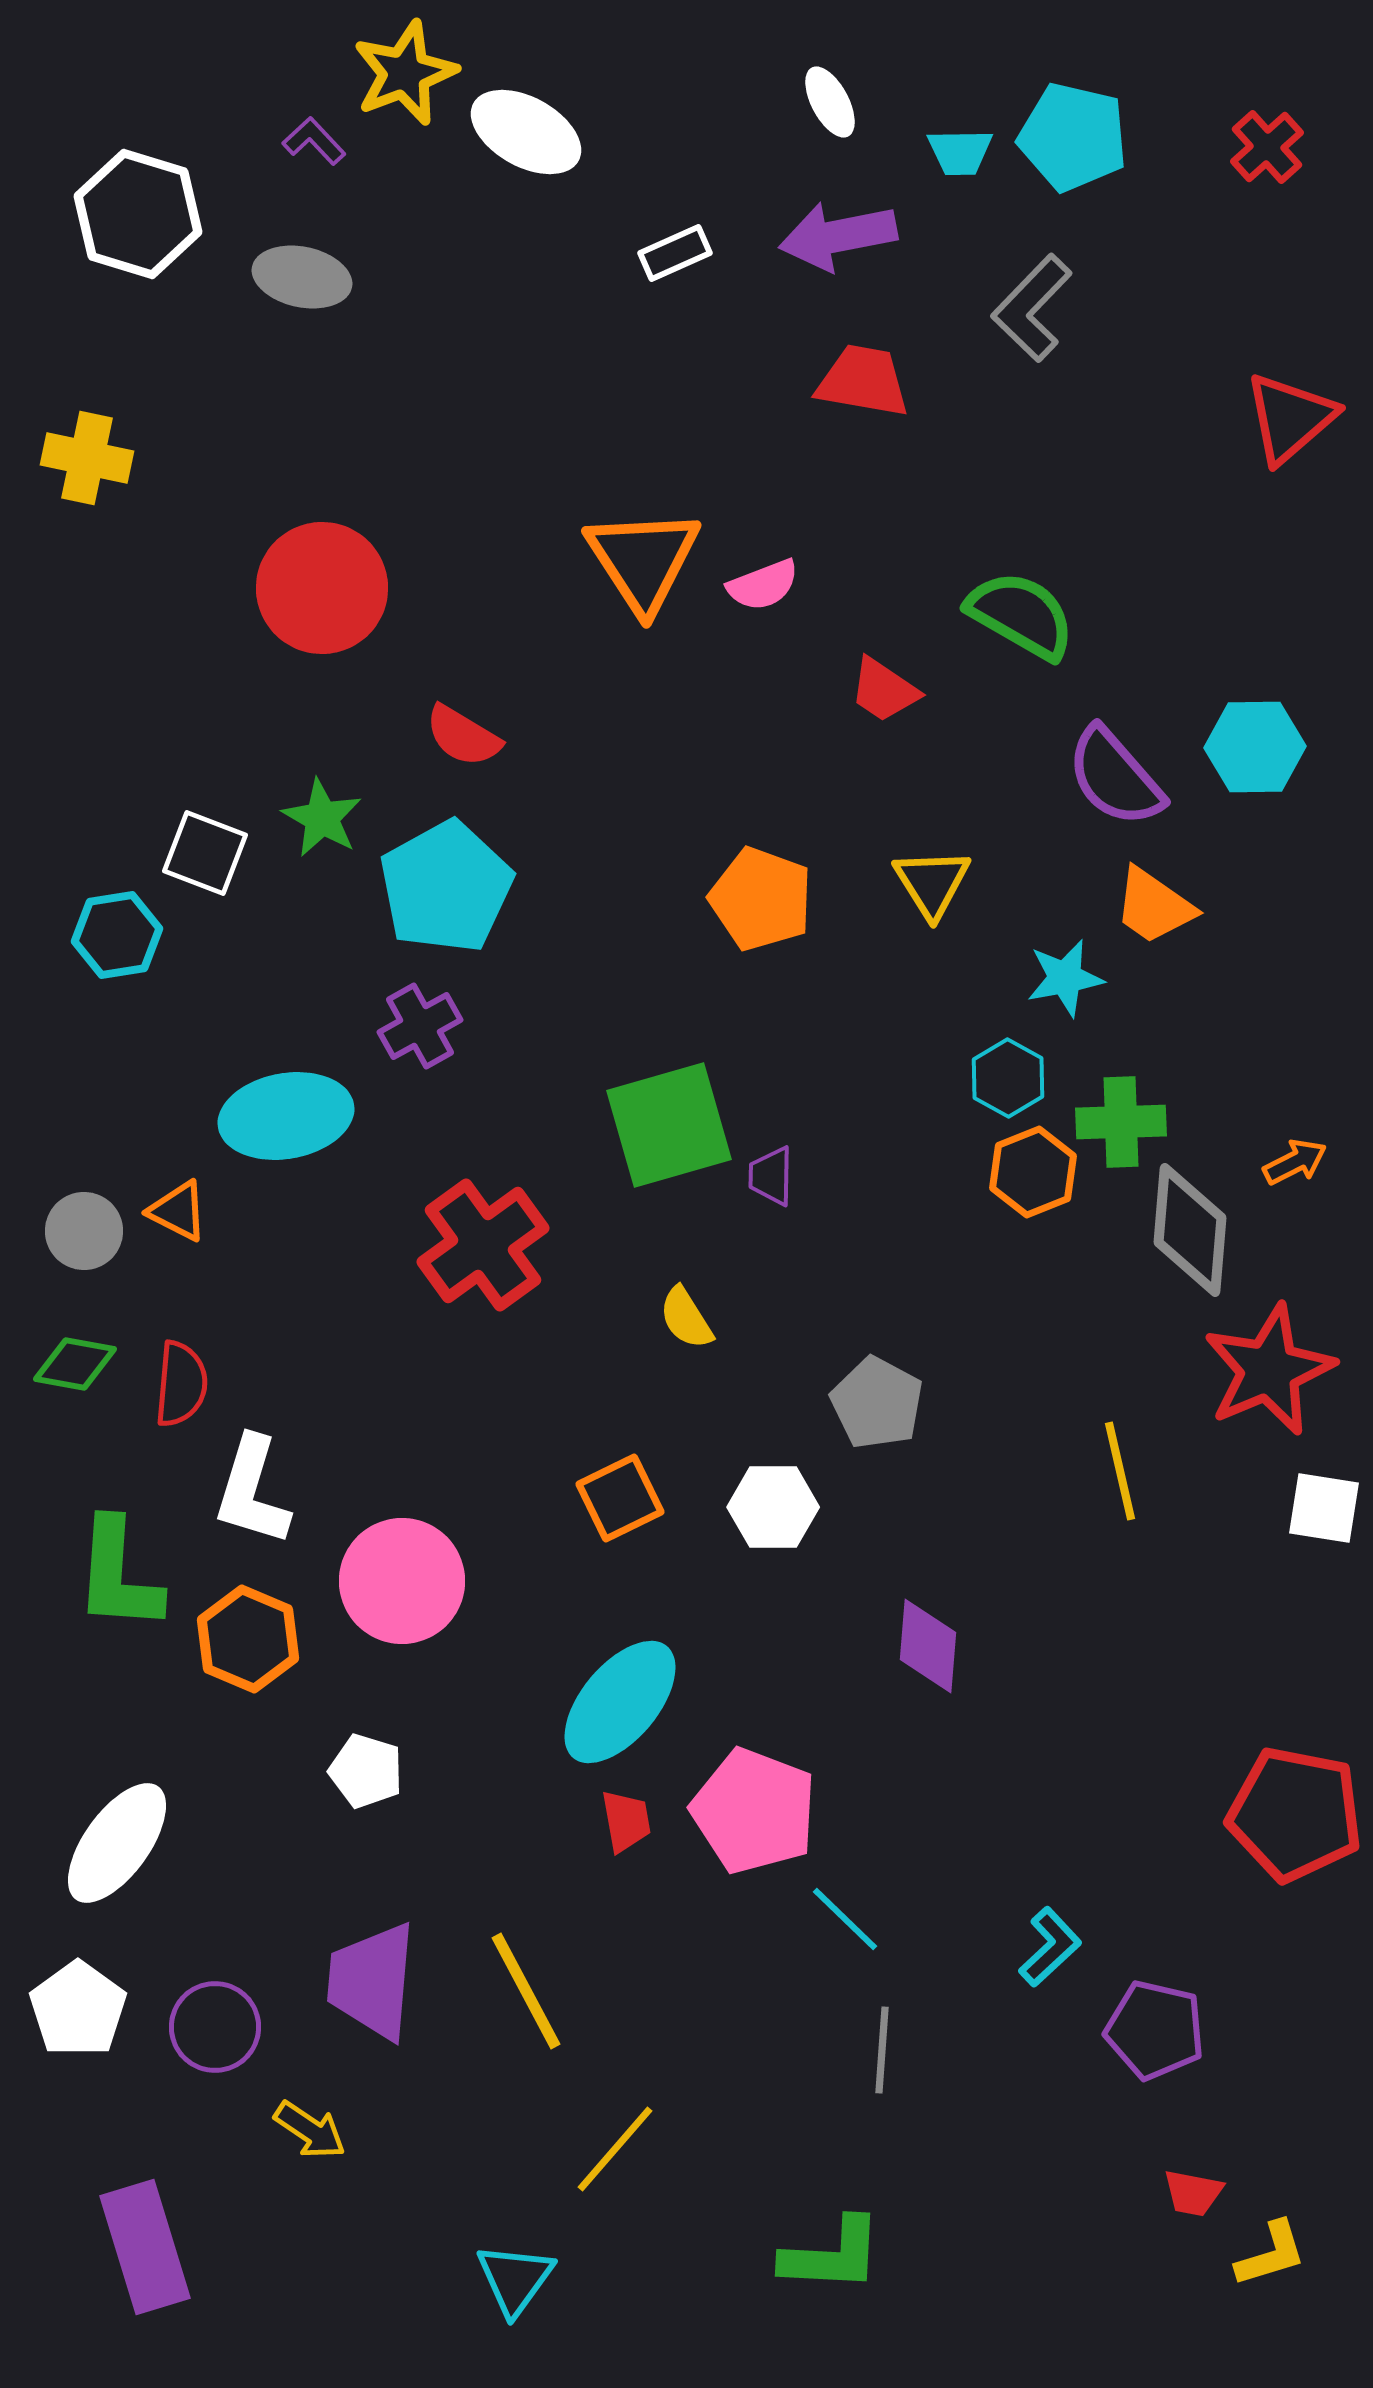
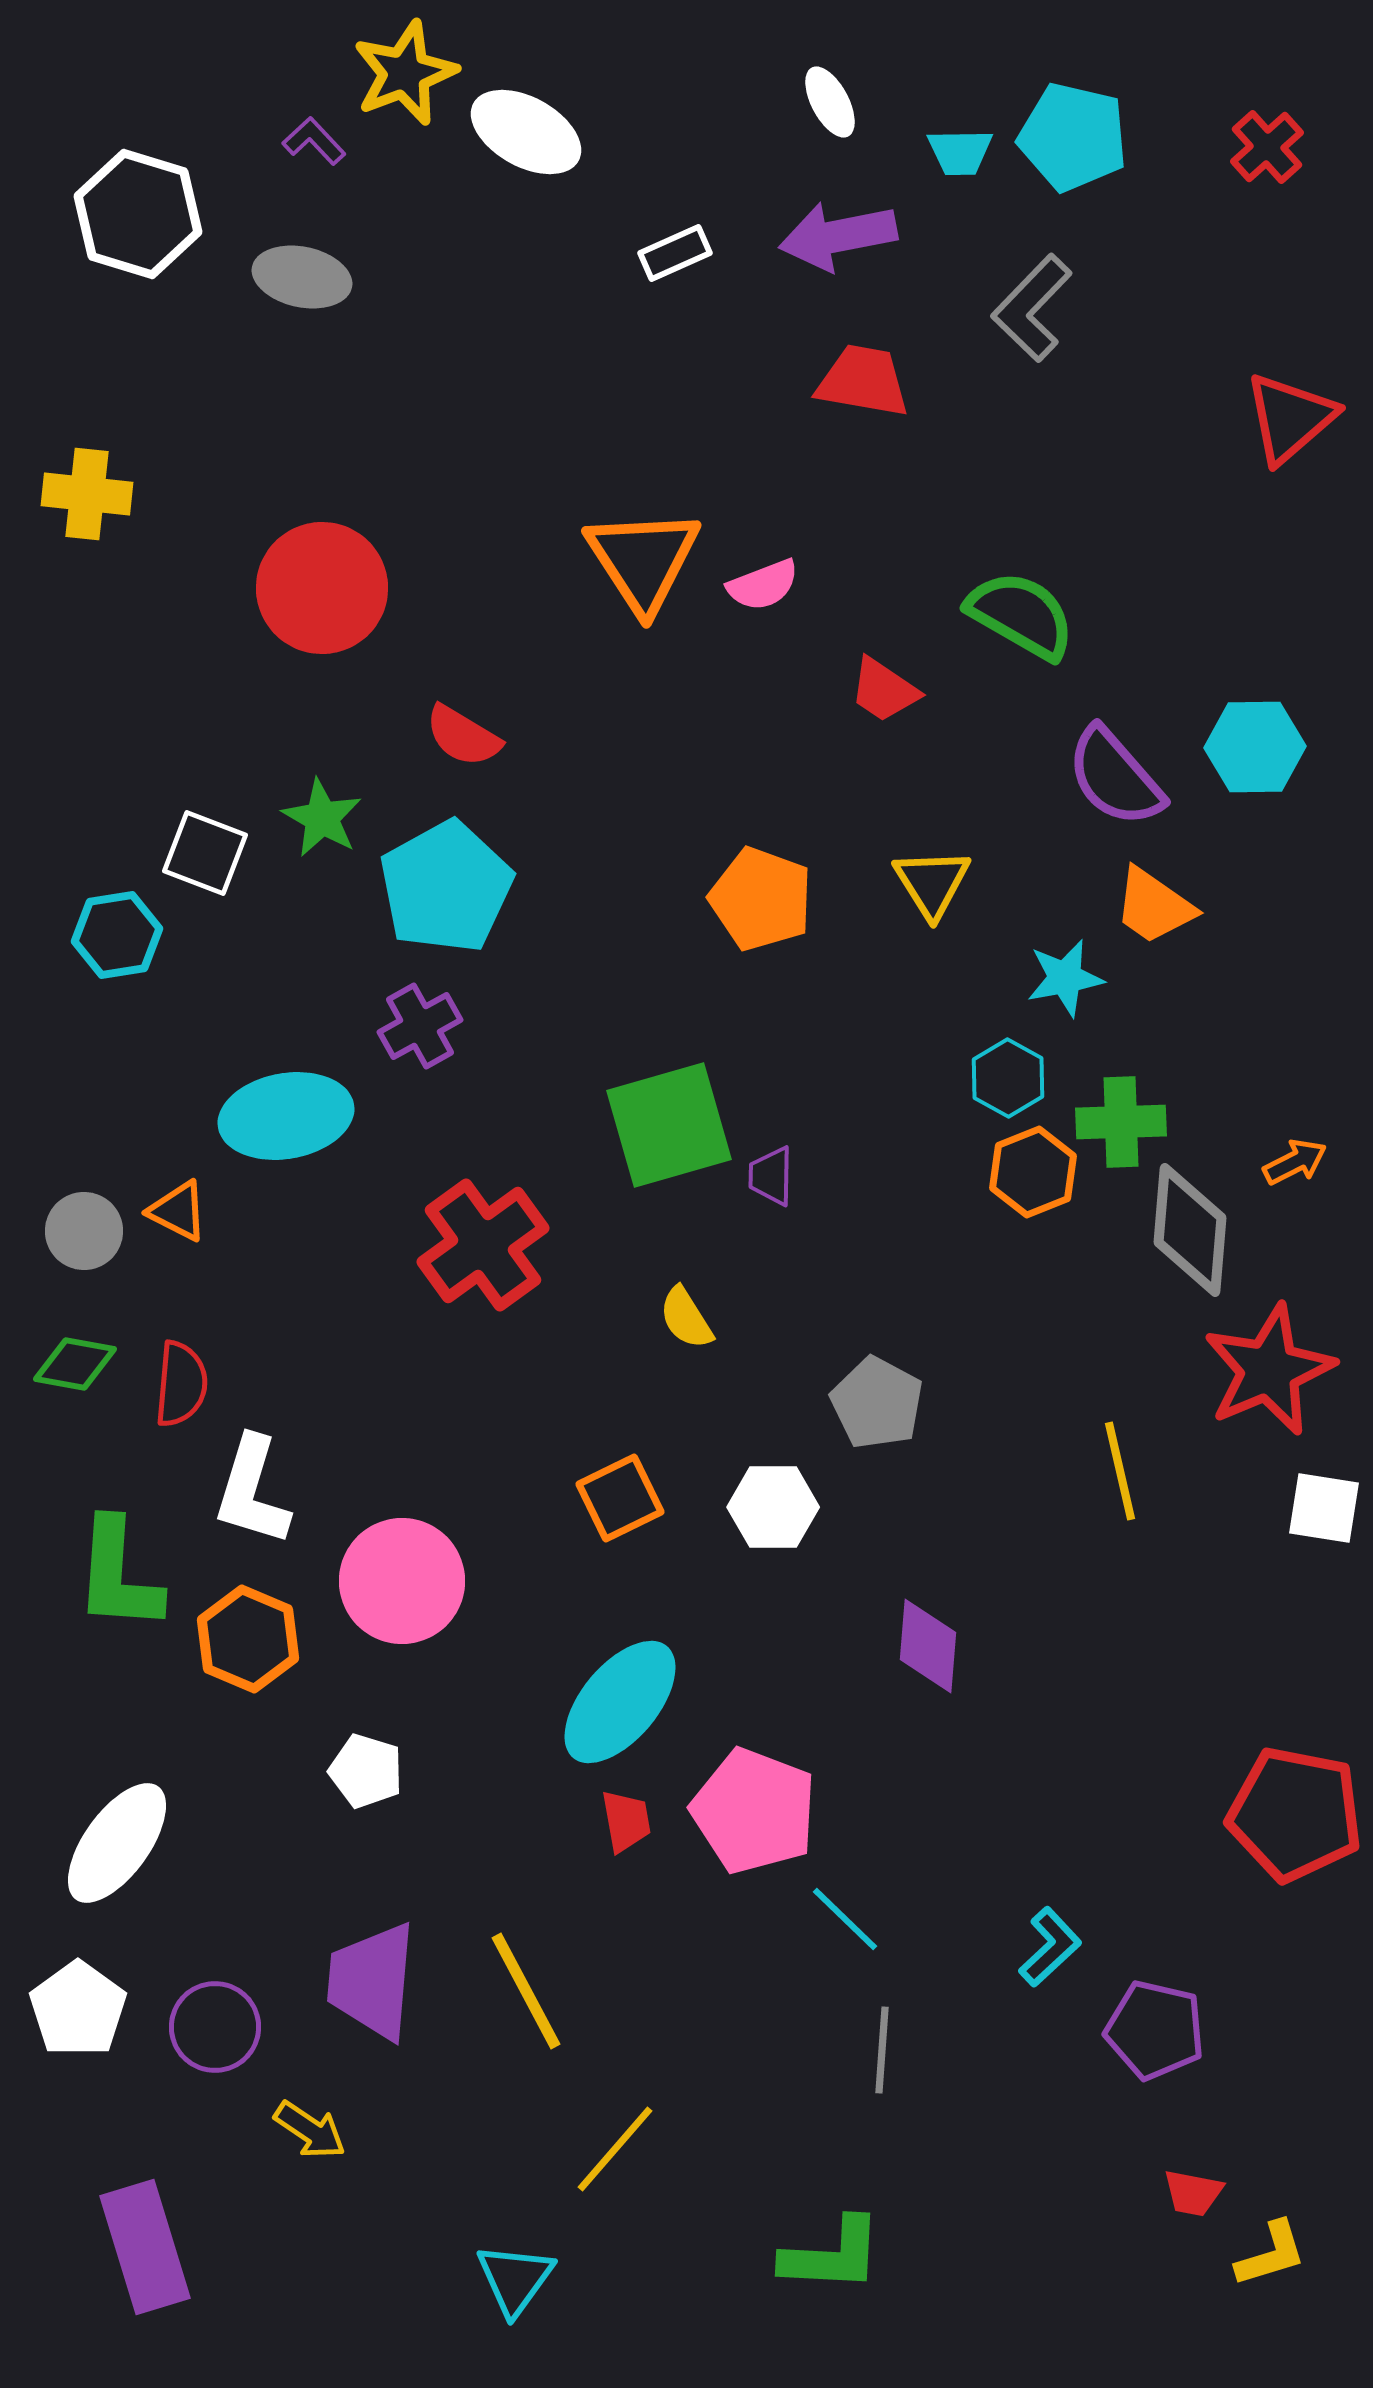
yellow cross at (87, 458): moved 36 px down; rotated 6 degrees counterclockwise
